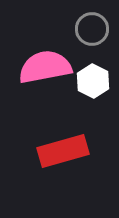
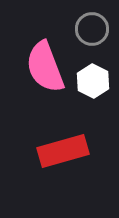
pink semicircle: rotated 100 degrees counterclockwise
